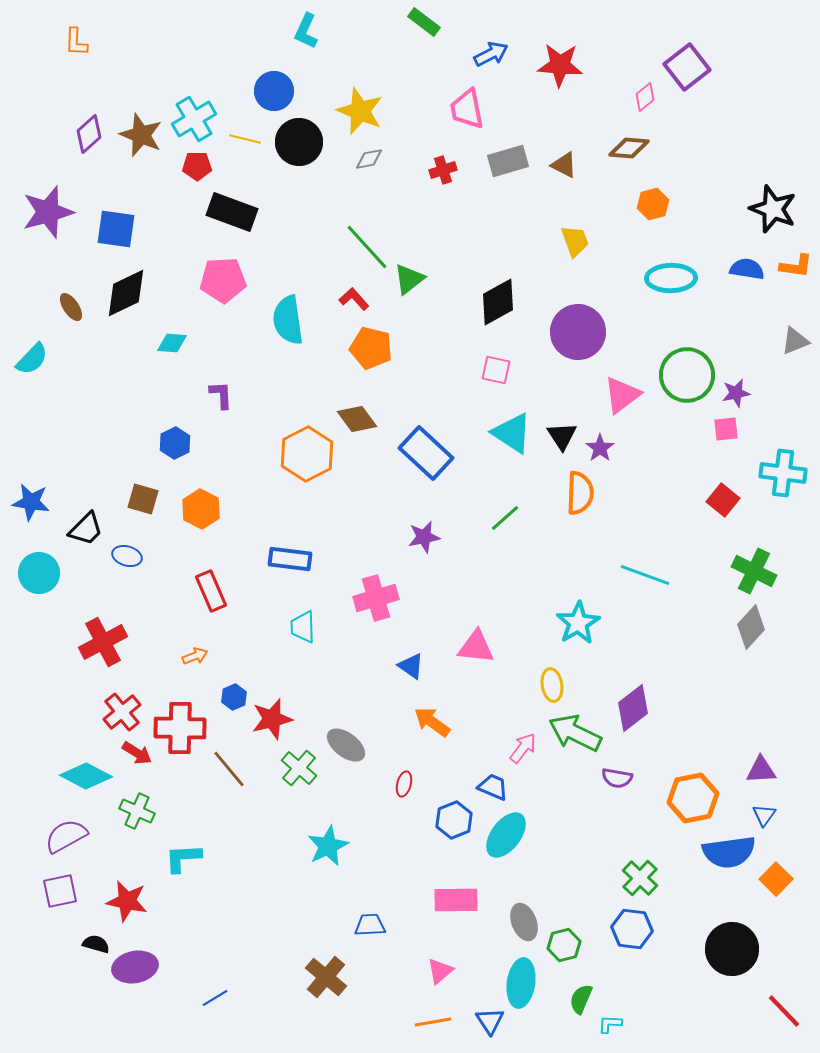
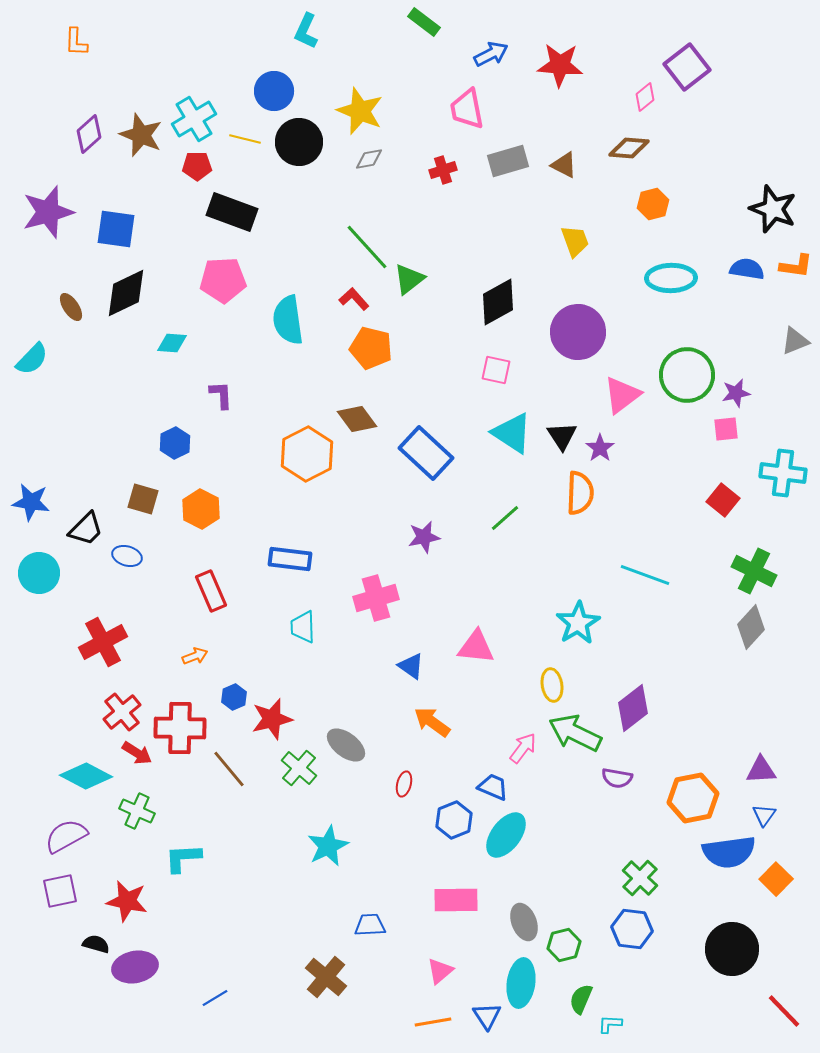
blue triangle at (490, 1021): moved 3 px left, 5 px up
